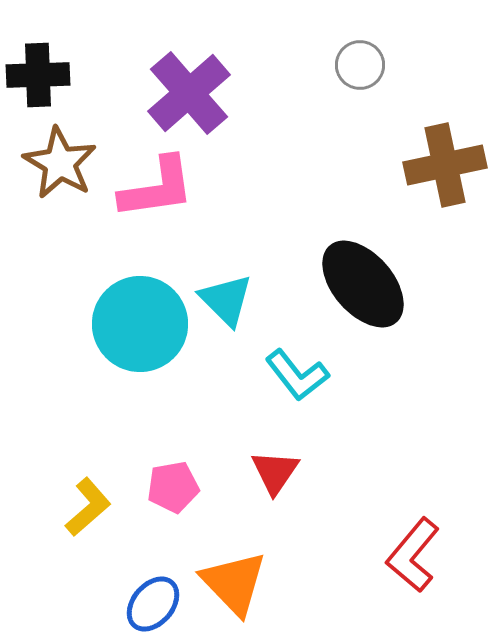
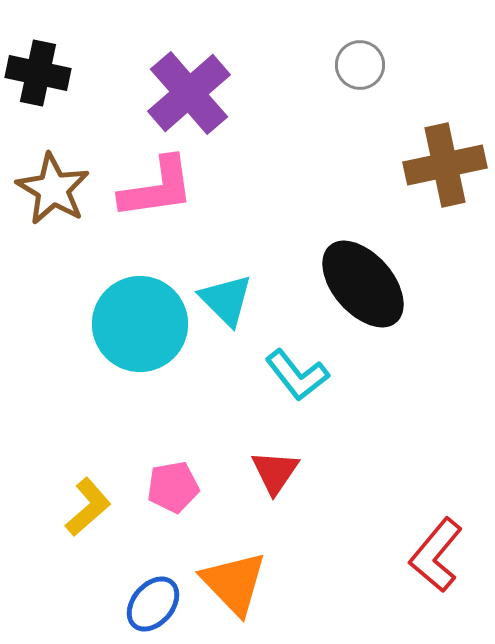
black cross: moved 2 px up; rotated 14 degrees clockwise
brown star: moved 7 px left, 26 px down
red L-shape: moved 23 px right
